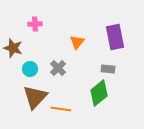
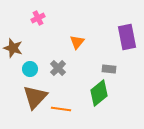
pink cross: moved 3 px right, 6 px up; rotated 24 degrees counterclockwise
purple rectangle: moved 12 px right
gray rectangle: moved 1 px right
